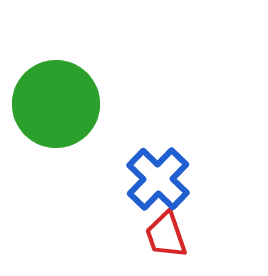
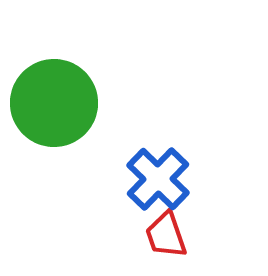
green circle: moved 2 px left, 1 px up
